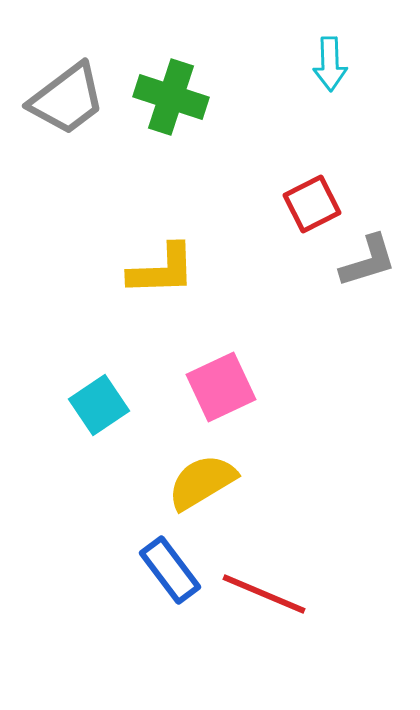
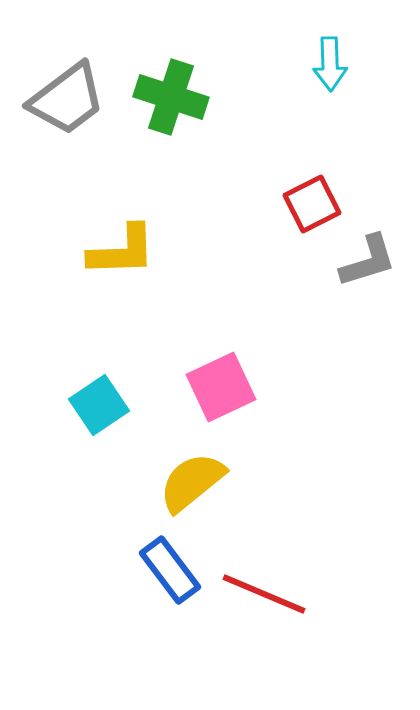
yellow L-shape: moved 40 px left, 19 px up
yellow semicircle: moved 10 px left; rotated 8 degrees counterclockwise
